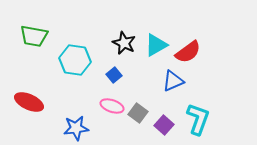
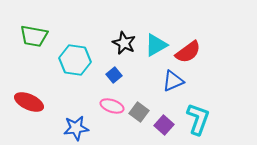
gray square: moved 1 px right, 1 px up
